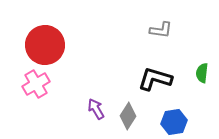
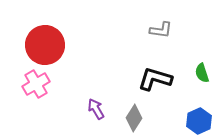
green semicircle: rotated 24 degrees counterclockwise
gray diamond: moved 6 px right, 2 px down
blue hexagon: moved 25 px right, 1 px up; rotated 15 degrees counterclockwise
